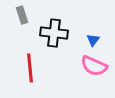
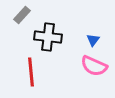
gray rectangle: rotated 60 degrees clockwise
black cross: moved 6 px left, 4 px down
red line: moved 1 px right, 4 px down
